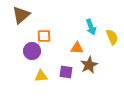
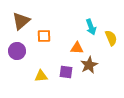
brown triangle: moved 6 px down
yellow semicircle: moved 1 px left, 1 px down
purple circle: moved 15 px left
